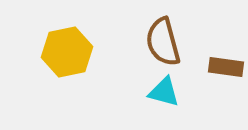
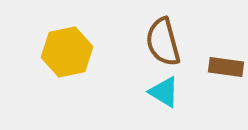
cyan triangle: rotated 16 degrees clockwise
